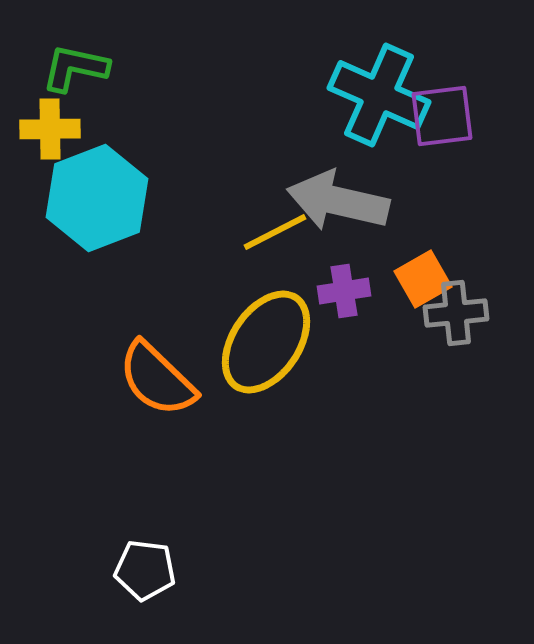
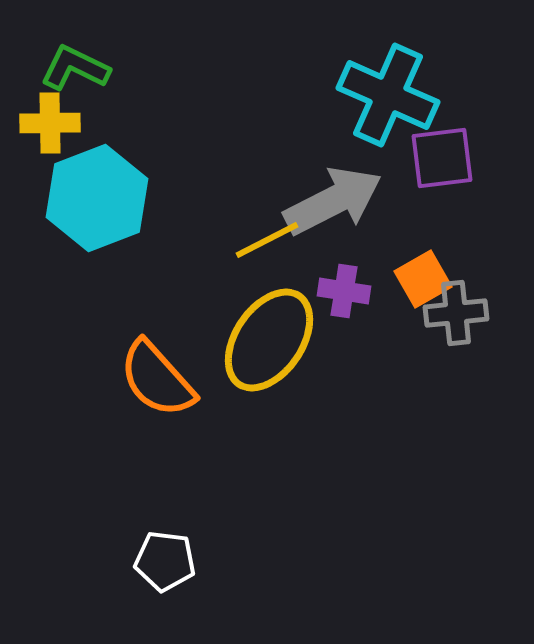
green L-shape: rotated 14 degrees clockwise
cyan cross: moved 9 px right
purple square: moved 42 px down
yellow cross: moved 6 px up
gray arrow: moved 5 px left; rotated 140 degrees clockwise
yellow line: moved 8 px left, 8 px down
purple cross: rotated 18 degrees clockwise
yellow ellipse: moved 3 px right, 2 px up
orange semicircle: rotated 4 degrees clockwise
white pentagon: moved 20 px right, 9 px up
